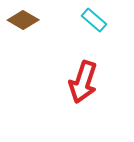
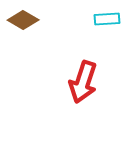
cyan rectangle: moved 13 px right, 1 px up; rotated 45 degrees counterclockwise
